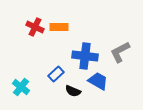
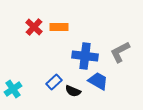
red cross: moved 1 px left; rotated 18 degrees clockwise
blue rectangle: moved 2 px left, 8 px down
cyan cross: moved 8 px left, 2 px down; rotated 18 degrees clockwise
